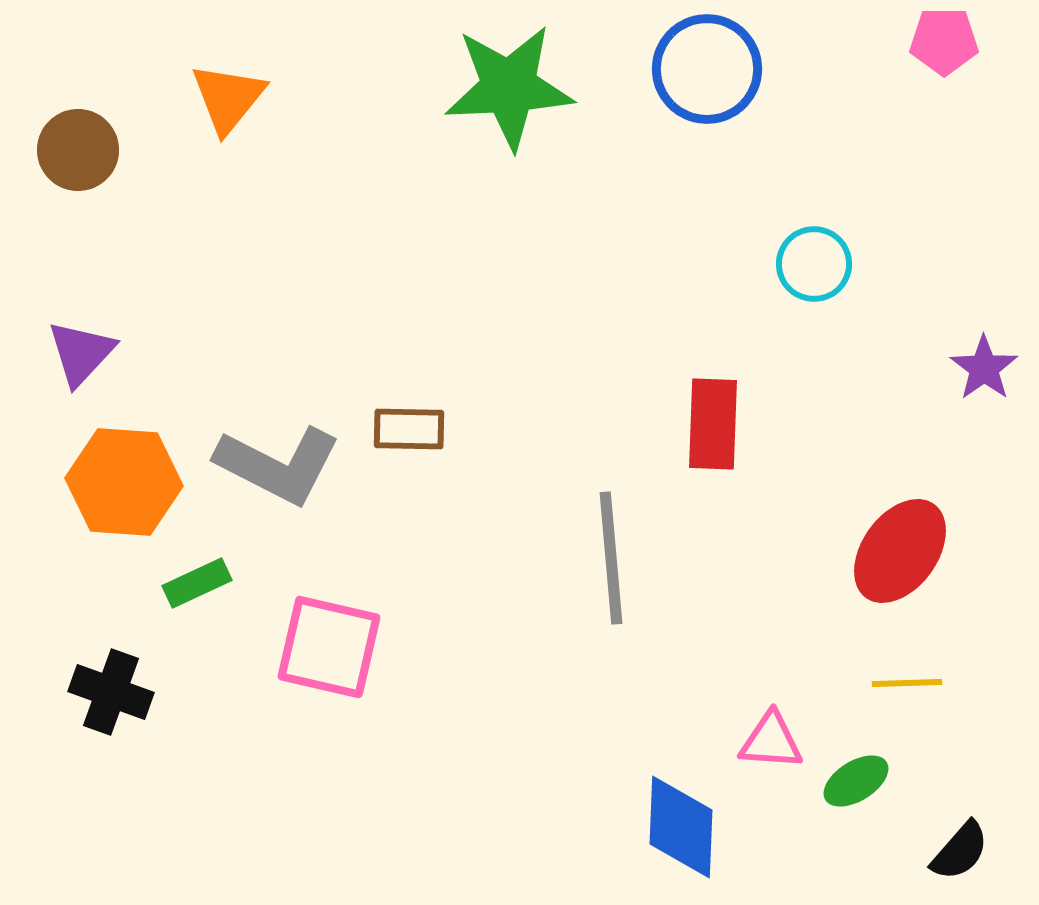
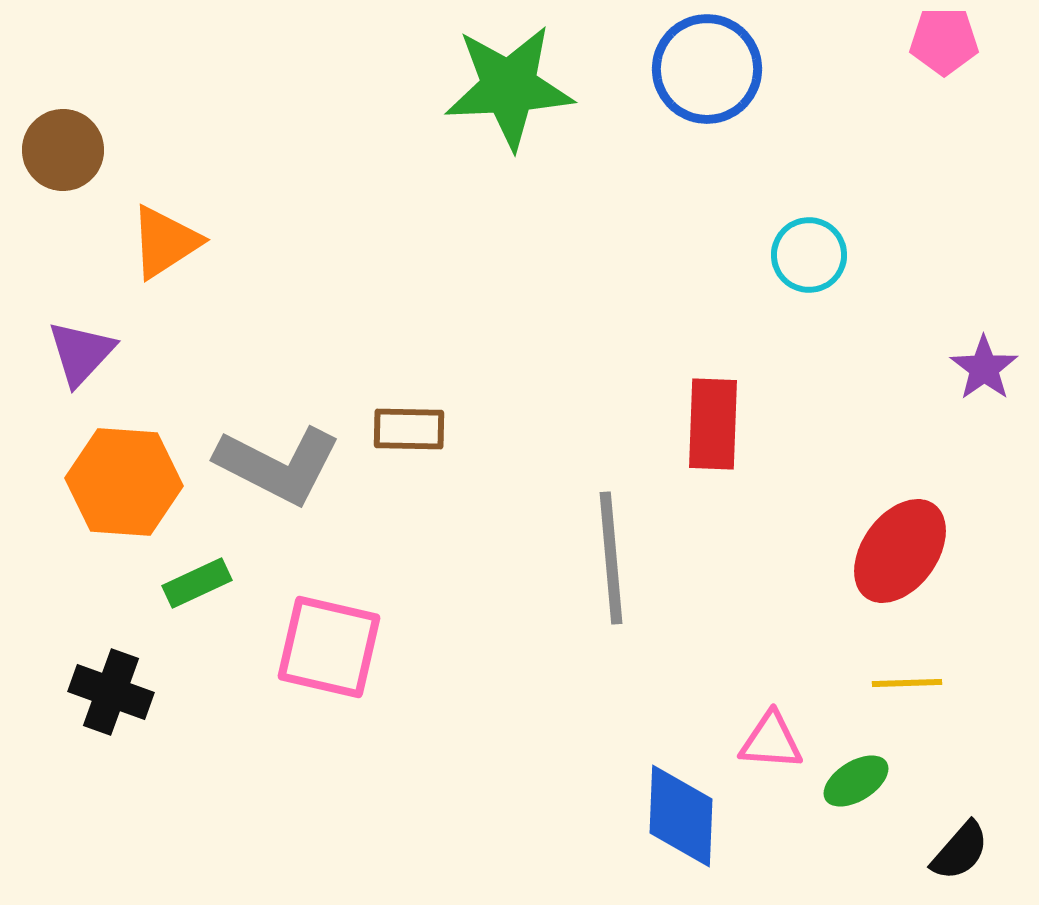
orange triangle: moved 63 px left, 144 px down; rotated 18 degrees clockwise
brown circle: moved 15 px left
cyan circle: moved 5 px left, 9 px up
blue diamond: moved 11 px up
